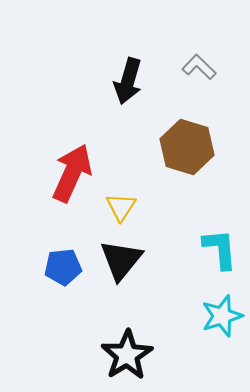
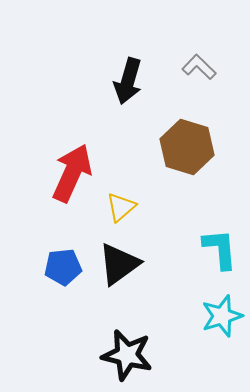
yellow triangle: rotated 16 degrees clockwise
black triangle: moved 2 px left, 4 px down; rotated 15 degrees clockwise
black star: rotated 27 degrees counterclockwise
